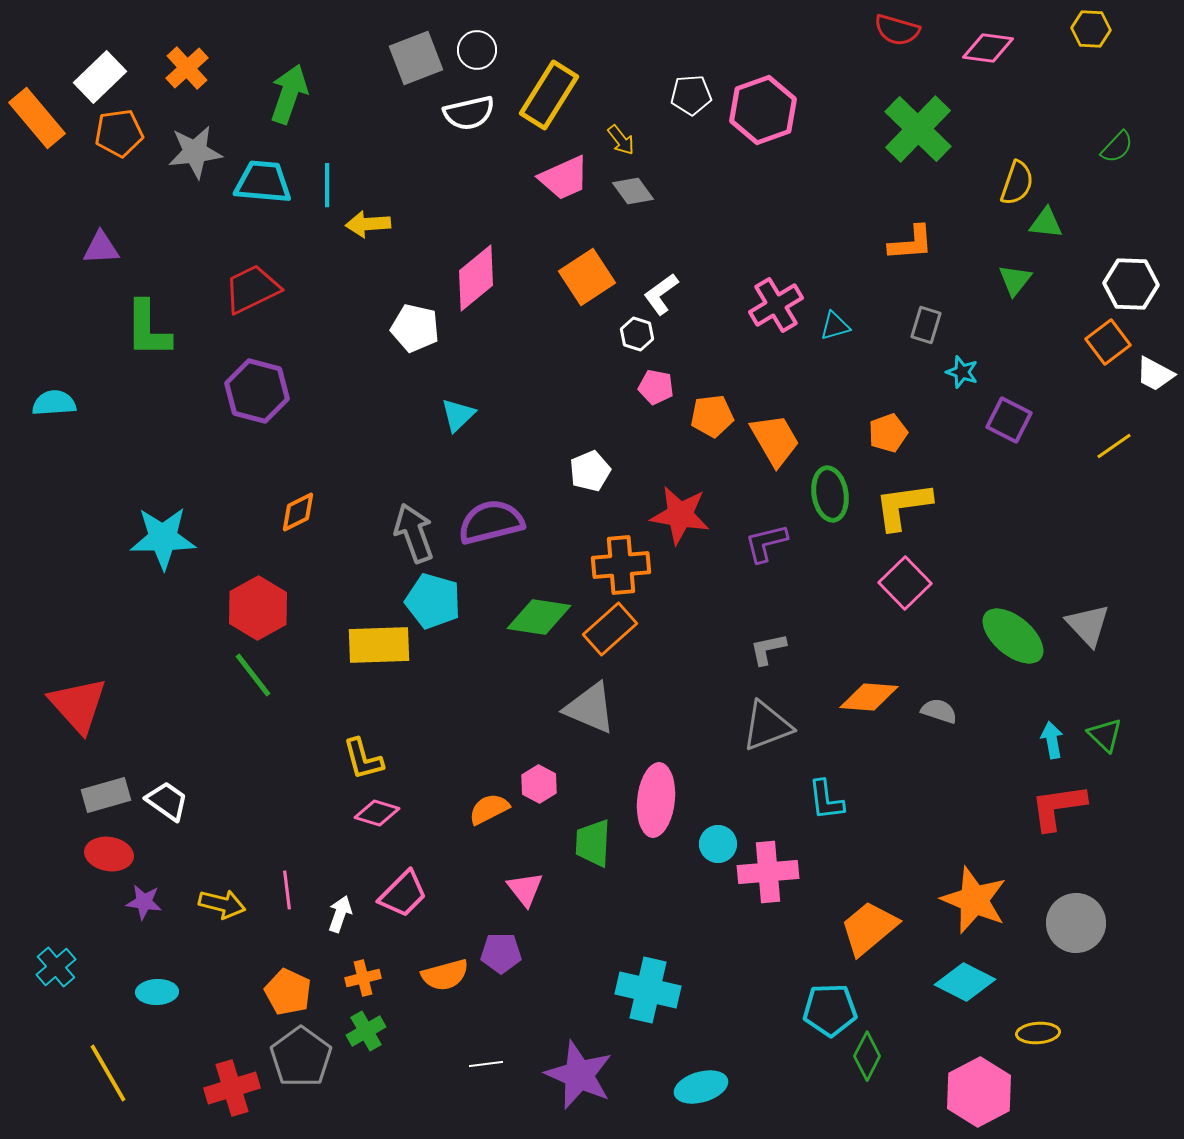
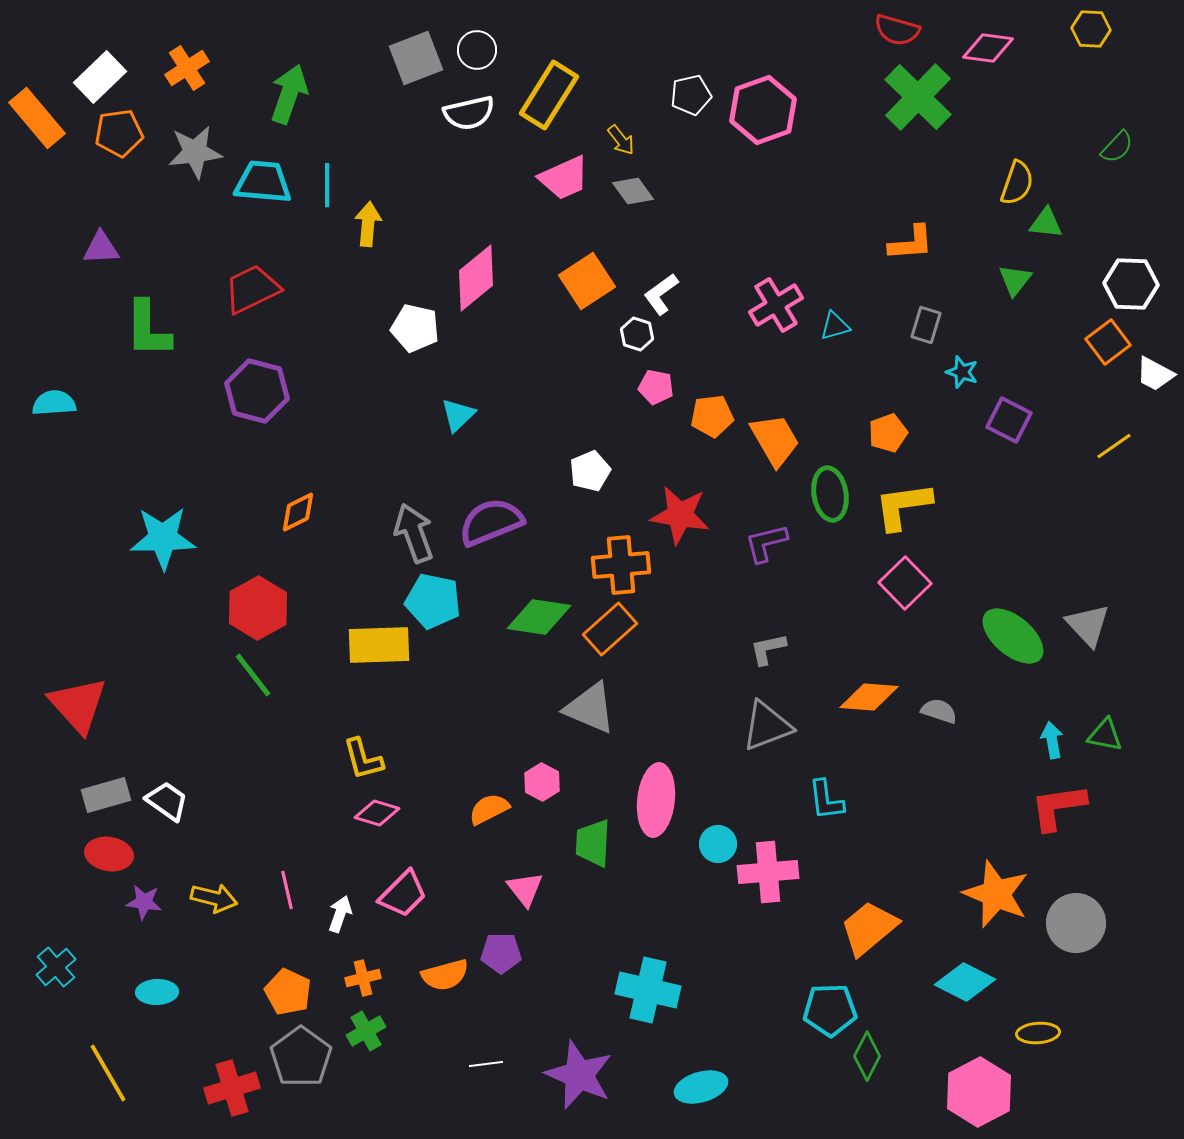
orange cross at (187, 68): rotated 9 degrees clockwise
white pentagon at (691, 95): rotated 9 degrees counterclockwise
green cross at (918, 129): moved 32 px up
yellow arrow at (368, 224): rotated 99 degrees clockwise
orange square at (587, 277): moved 4 px down
purple semicircle at (491, 522): rotated 8 degrees counterclockwise
cyan pentagon at (433, 601): rotated 4 degrees counterclockwise
green triangle at (1105, 735): rotated 33 degrees counterclockwise
pink hexagon at (539, 784): moved 3 px right, 2 px up
pink line at (287, 890): rotated 6 degrees counterclockwise
orange star at (974, 900): moved 22 px right, 6 px up
yellow arrow at (222, 904): moved 8 px left, 6 px up
